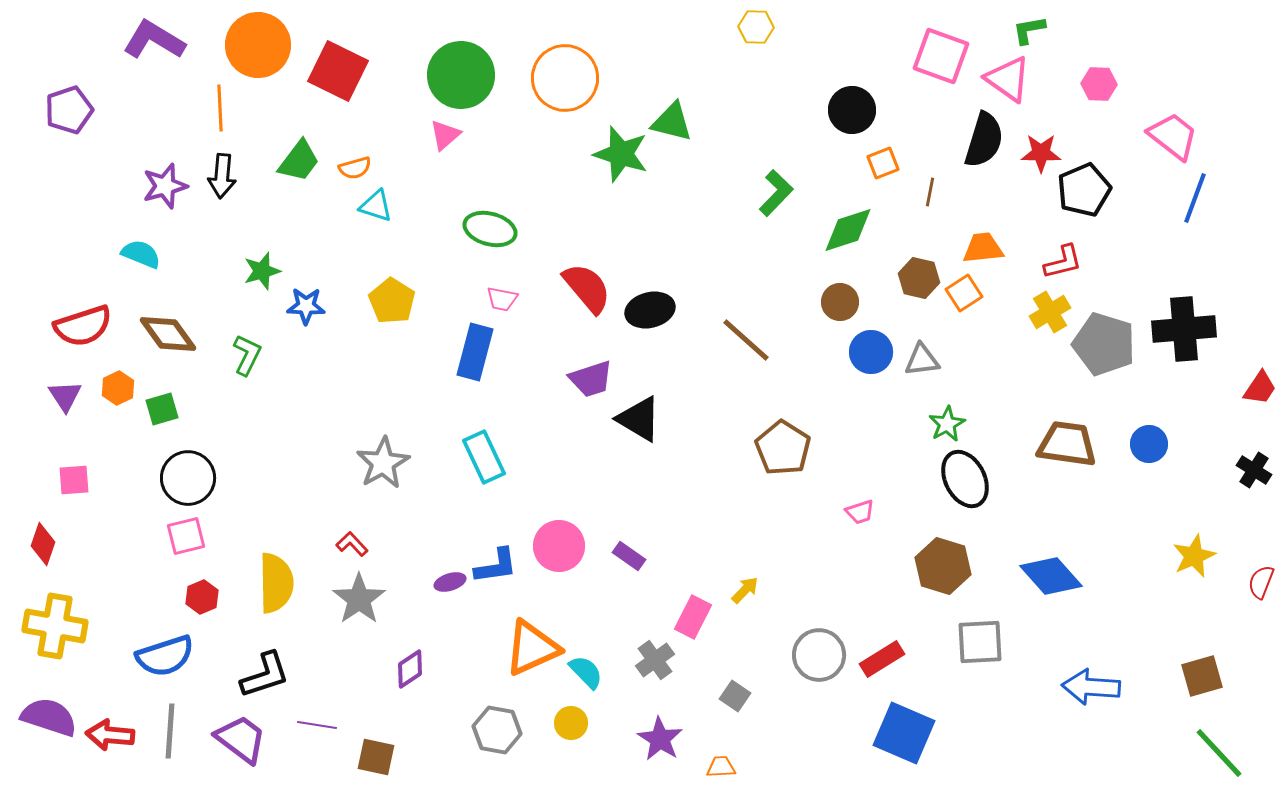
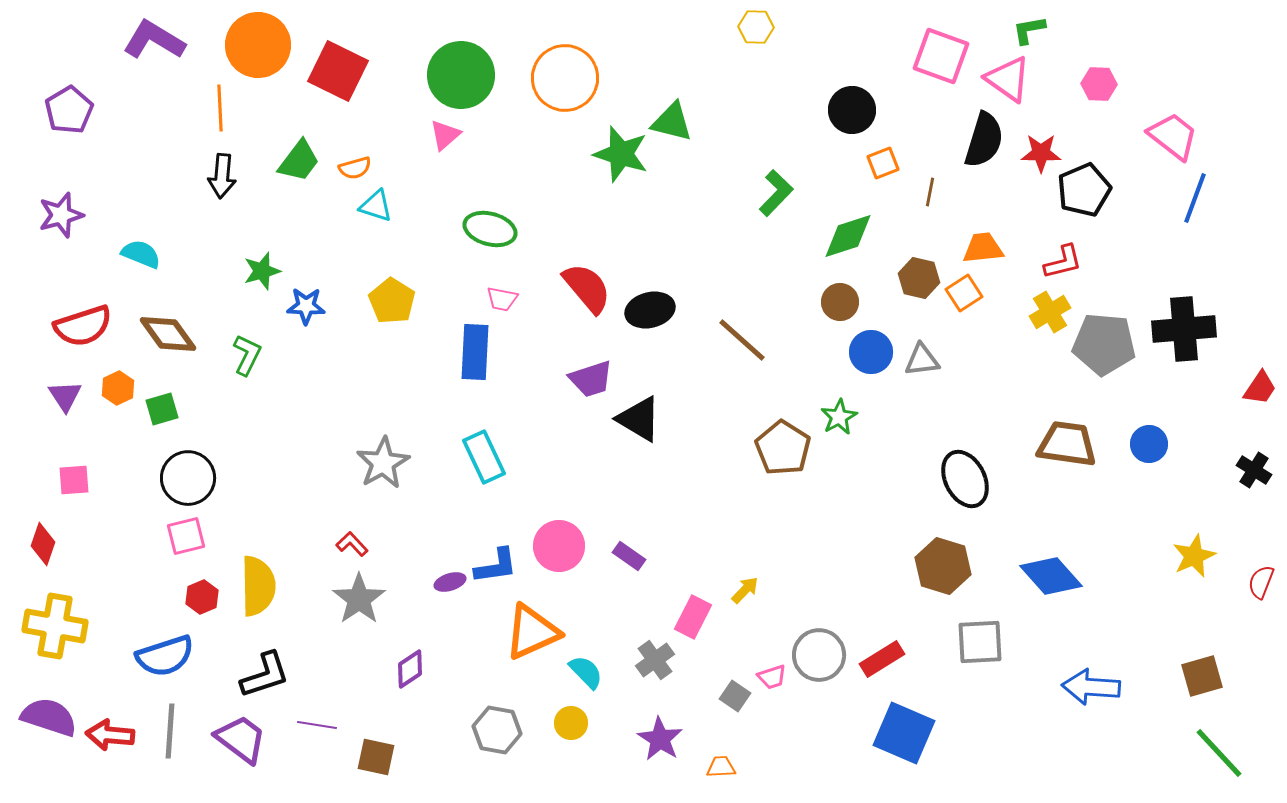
purple pentagon at (69, 110): rotated 12 degrees counterclockwise
purple star at (165, 186): moved 104 px left, 29 px down
green diamond at (848, 230): moved 6 px down
brown line at (746, 340): moved 4 px left
gray pentagon at (1104, 344): rotated 12 degrees counterclockwise
blue rectangle at (475, 352): rotated 12 degrees counterclockwise
green star at (947, 424): moved 108 px left, 7 px up
pink trapezoid at (860, 512): moved 88 px left, 165 px down
yellow semicircle at (276, 583): moved 18 px left, 3 px down
orange triangle at (532, 648): moved 16 px up
